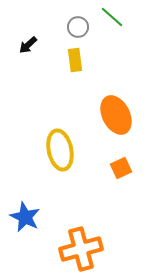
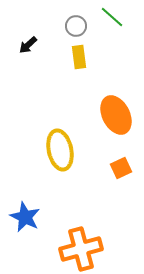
gray circle: moved 2 px left, 1 px up
yellow rectangle: moved 4 px right, 3 px up
